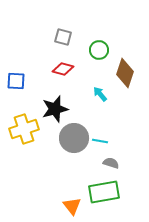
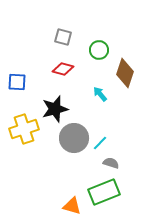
blue square: moved 1 px right, 1 px down
cyan line: moved 2 px down; rotated 56 degrees counterclockwise
green rectangle: rotated 12 degrees counterclockwise
orange triangle: rotated 36 degrees counterclockwise
